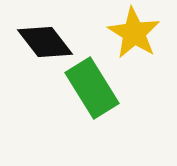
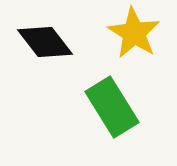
green rectangle: moved 20 px right, 19 px down
